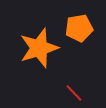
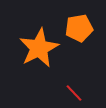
orange star: rotated 9 degrees counterclockwise
